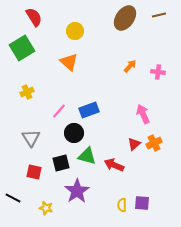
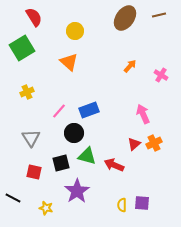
pink cross: moved 3 px right, 3 px down; rotated 24 degrees clockwise
